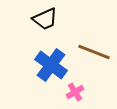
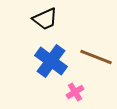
brown line: moved 2 px right, 5 px down
blue cross: moved 4 px up
